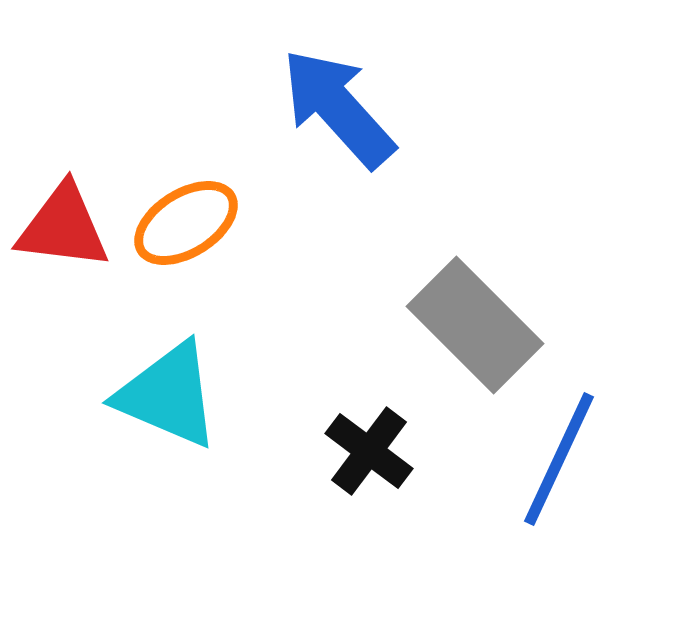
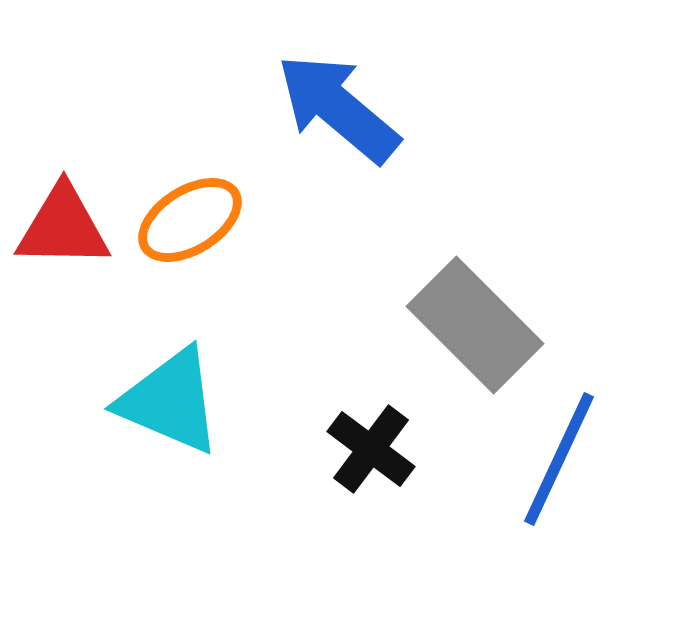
blue arrow: rotated 8 degrees counterclockwise
orange ellipse: moved 4 px right, 3 px up
red triangle: rotated 6 degrees counterclockwise
cyan triangle: moved 2 px right, 6 px down
black cross: moved 2 px right, 2 px up
